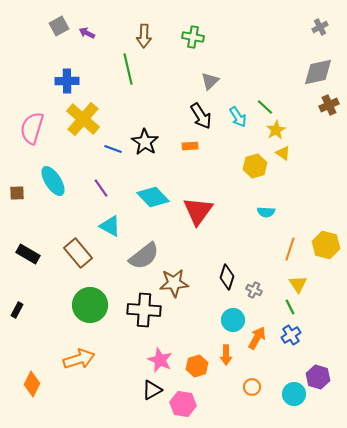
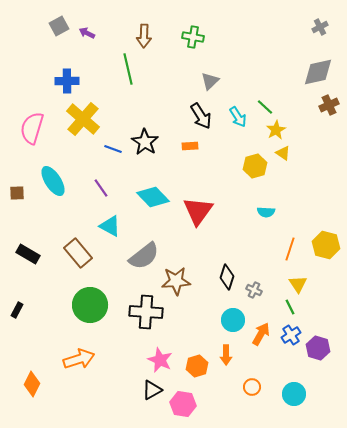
brown star at (174, 283): moved 2 px right, 2 px up
black cross at (144, 310): moved 2 px right, 2 px down
orange arrow at (257, 338): moved 4 px right, 4 px up
purple hexagon at (318, 377): moved 29 px up
